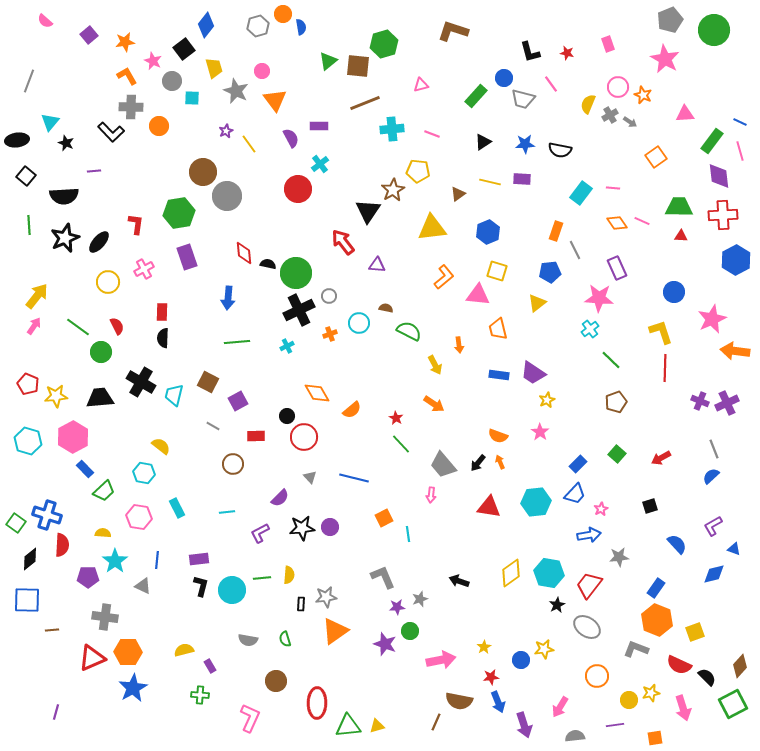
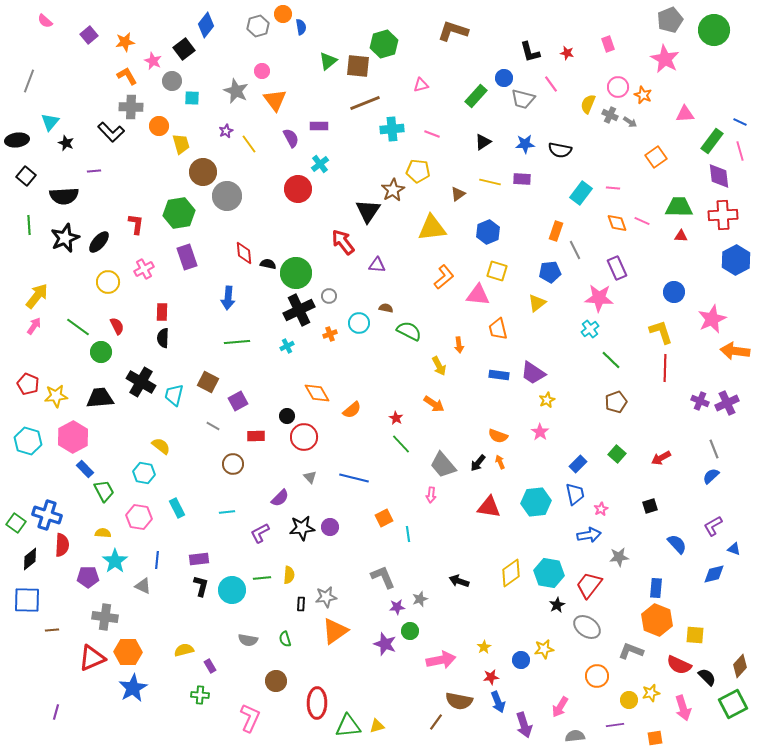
yellow trapezoid at (214, 68): moved 33 px left, 76 px down
gray cross at (610, 115): rotated 35 degrees counterclockwise
orange diamond at (617, 223): rotated 15 degrees clockwise
yellow arrow at (435, 365): moved 4 px right, 1 px down
green trapezoid at (104, 491): rotated 75 degrees counterclockwise
blue trapezoid at (575, 494): rotated 55 degrees counterclockwise
blue rectangle at (656, 588): rotated 30 degrees counterclockwise
yellow square at (695, 632): moved 3 px down; rotated 24 degrees clockwise
gray L-shape at (636, 649): moved 5 px left, 2 px down
brown line at (436, 722): rotated 12 degrees clockwise
